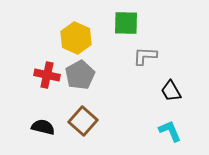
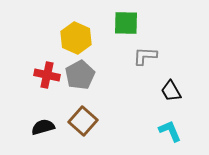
black semicircle: rotated 30 degrees counterclockwise
